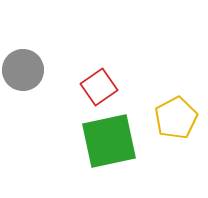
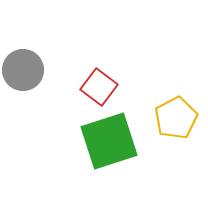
red square: rotated 18 degrees counterclockwise
green square: rotated 6 degrees counterclockwise
